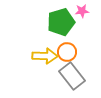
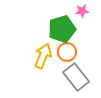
green pentagon: moved 1 px right, 7 px down
yellow arrow: moved 2 px left; rotated 70 degrees counterclockwise
gray rectangle: moved 4 px right, 1 px down
